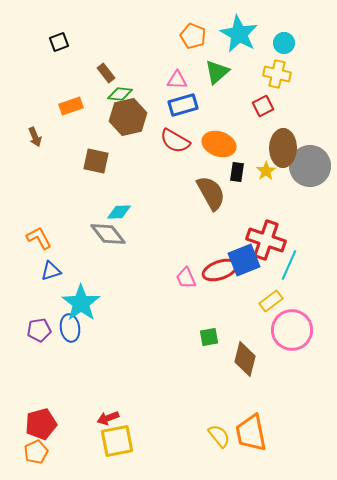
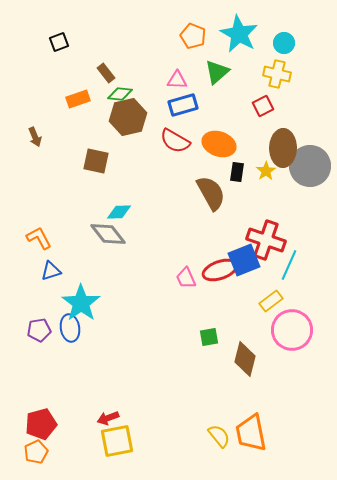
orange rectangle at (71, 106): moved 7 px right, 7 px up
